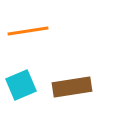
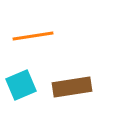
orange line: moved 5 px right, 5 px down
